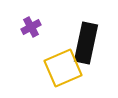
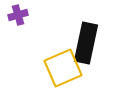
purple cross: moved 13 px left, 12 px up; rotated 12 degrees clockwise
